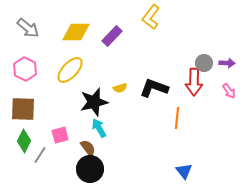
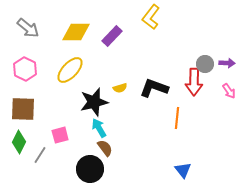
gray circle: moved 1 px right, 1 px down
green diamond: moved 5 px left, 1 px down
brown semicircle: moved 17 px right
blue triangle: moved 1 px left, 1 px up
